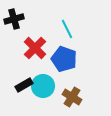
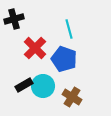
cyan line: moved 2 px right; rotated 12 degrees clockwise
